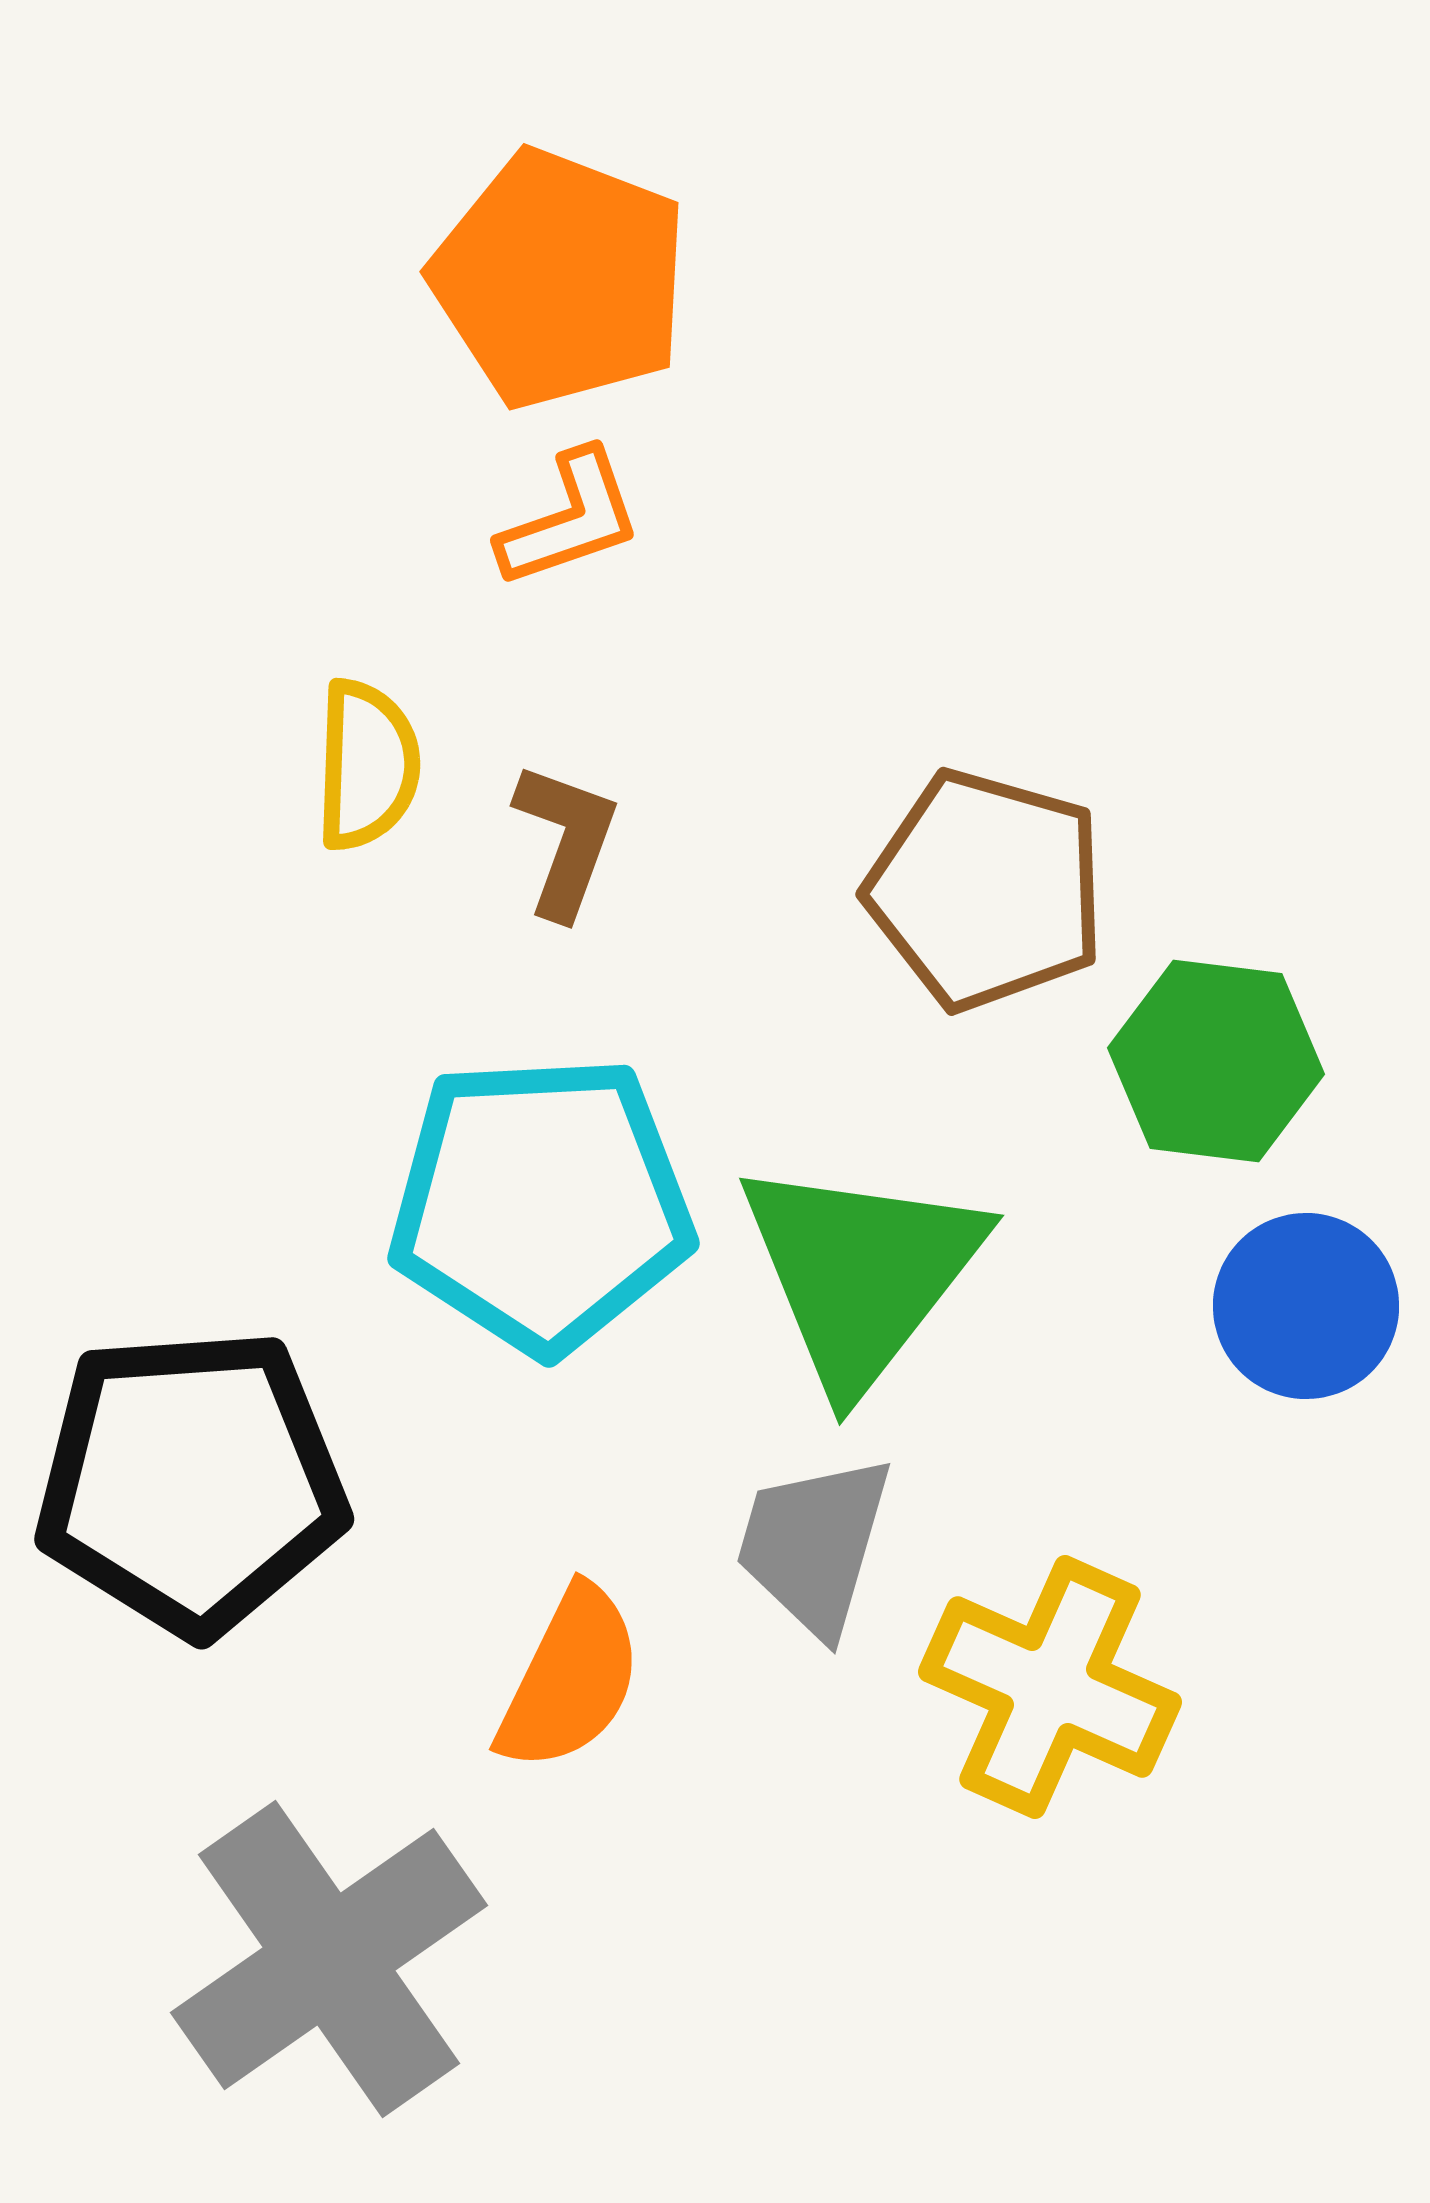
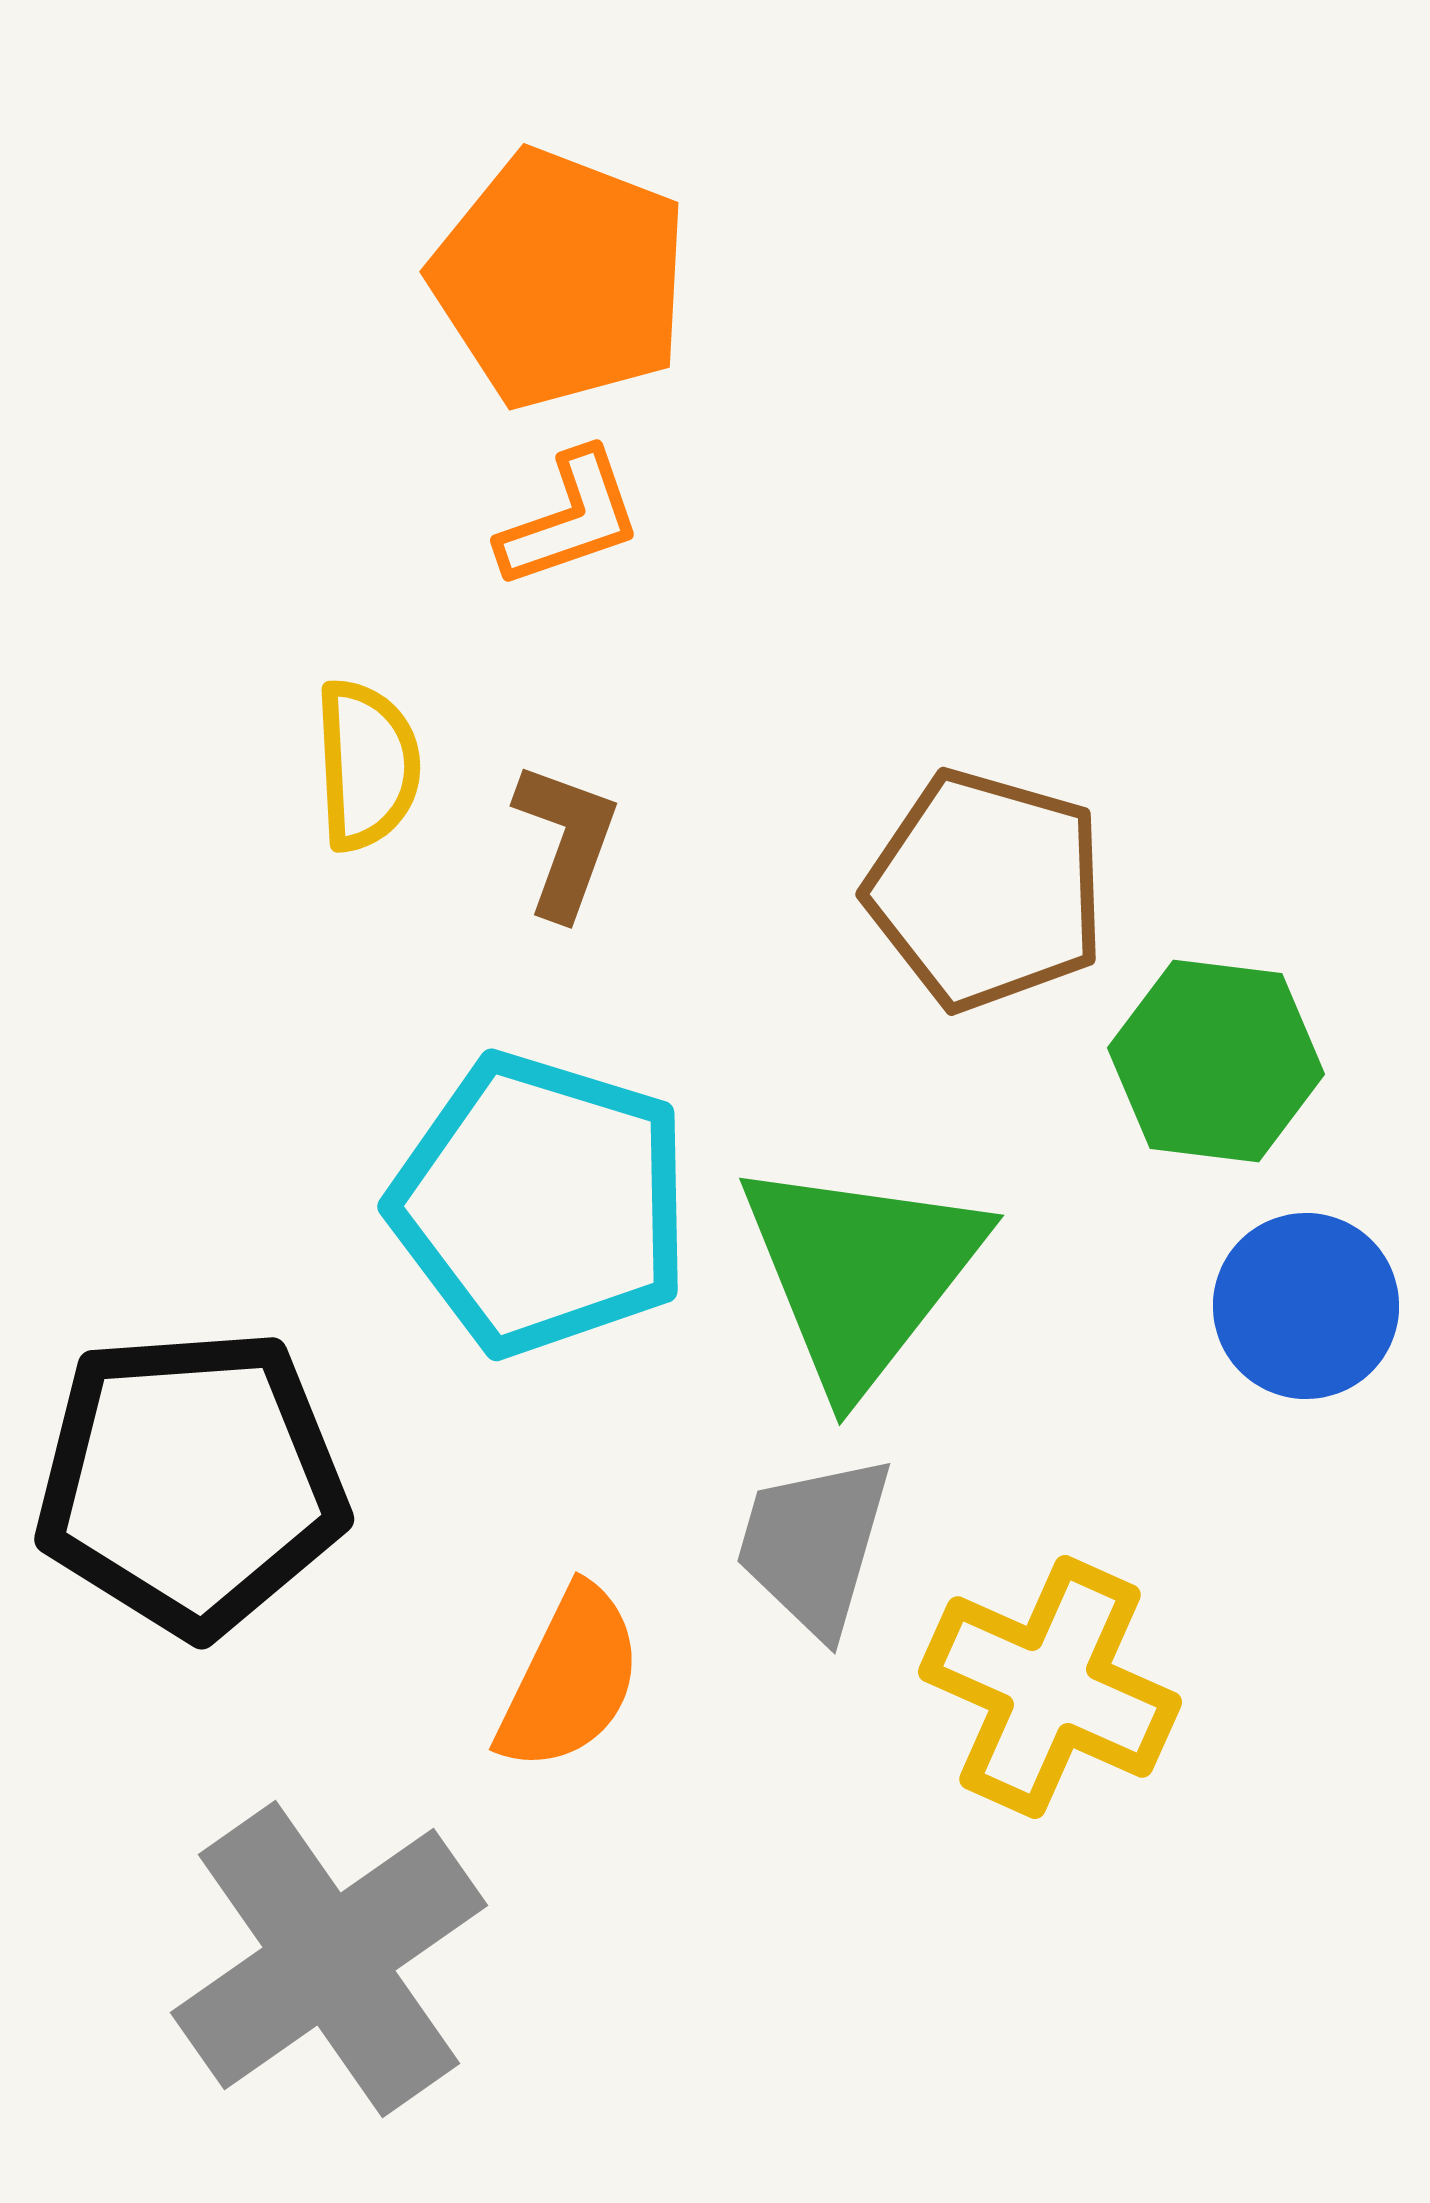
yellow semicircle: rotated 5 degrees counterclockwise
cyan pentagon: rotated 20 degrees clockwise
